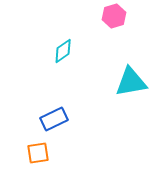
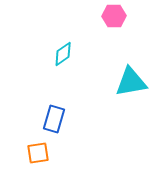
pink hexagon: rotated 15 degrees clockwise
cyan diamond: moved 3 px down
blue rectangle: rotated 48 degrees counterclockwise
